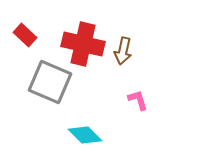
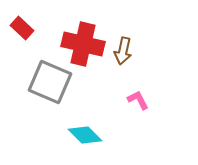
red rectangle: moved 3 px left, 7 px up
pink L-shape: rotated 10 degrees counterclockwise
